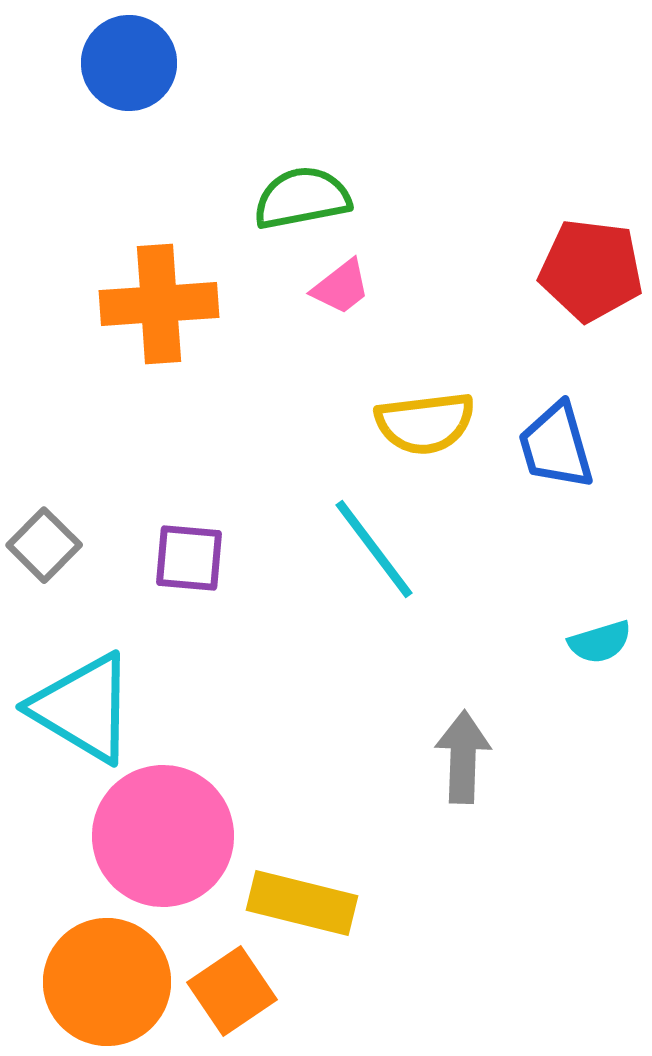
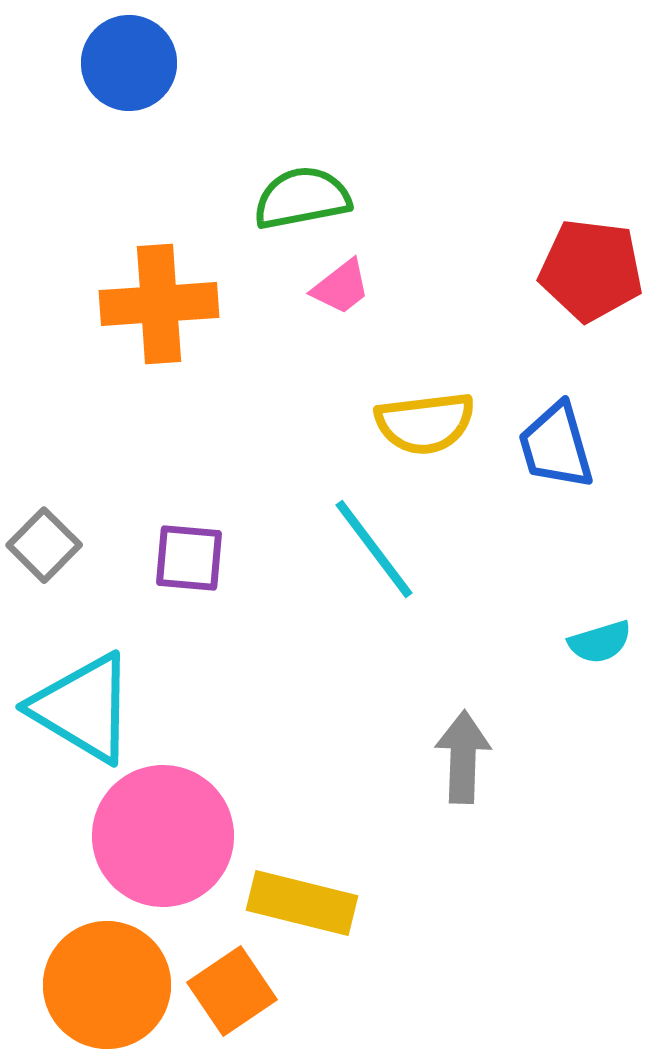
orange circle: moved 3 px down
